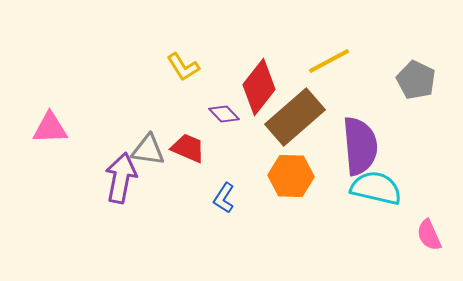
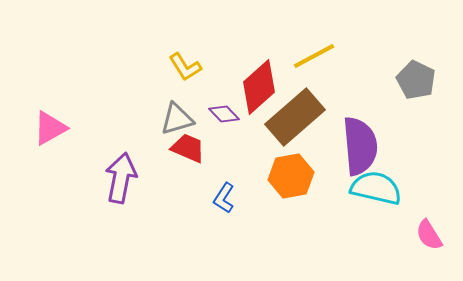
yellow line: moved 15 px left, 5 px up
yellow L-shape: moved 2 px right
red diamond: rotated 10 degrees clockwise
pink triangle: rotated 27 degrees counterclockwise
gray triangle: moved 29 px right, 31 px up; rotated 24 degrees counterclockwise
orange hexagon: rotated 12 degrees counterclockwise
pink semicircle: rotated 8 degrees counterclockwise
